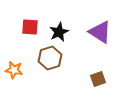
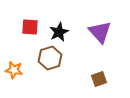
purple triangle: rotated 15 degrees clockwise
brown square: moved 1 px right
